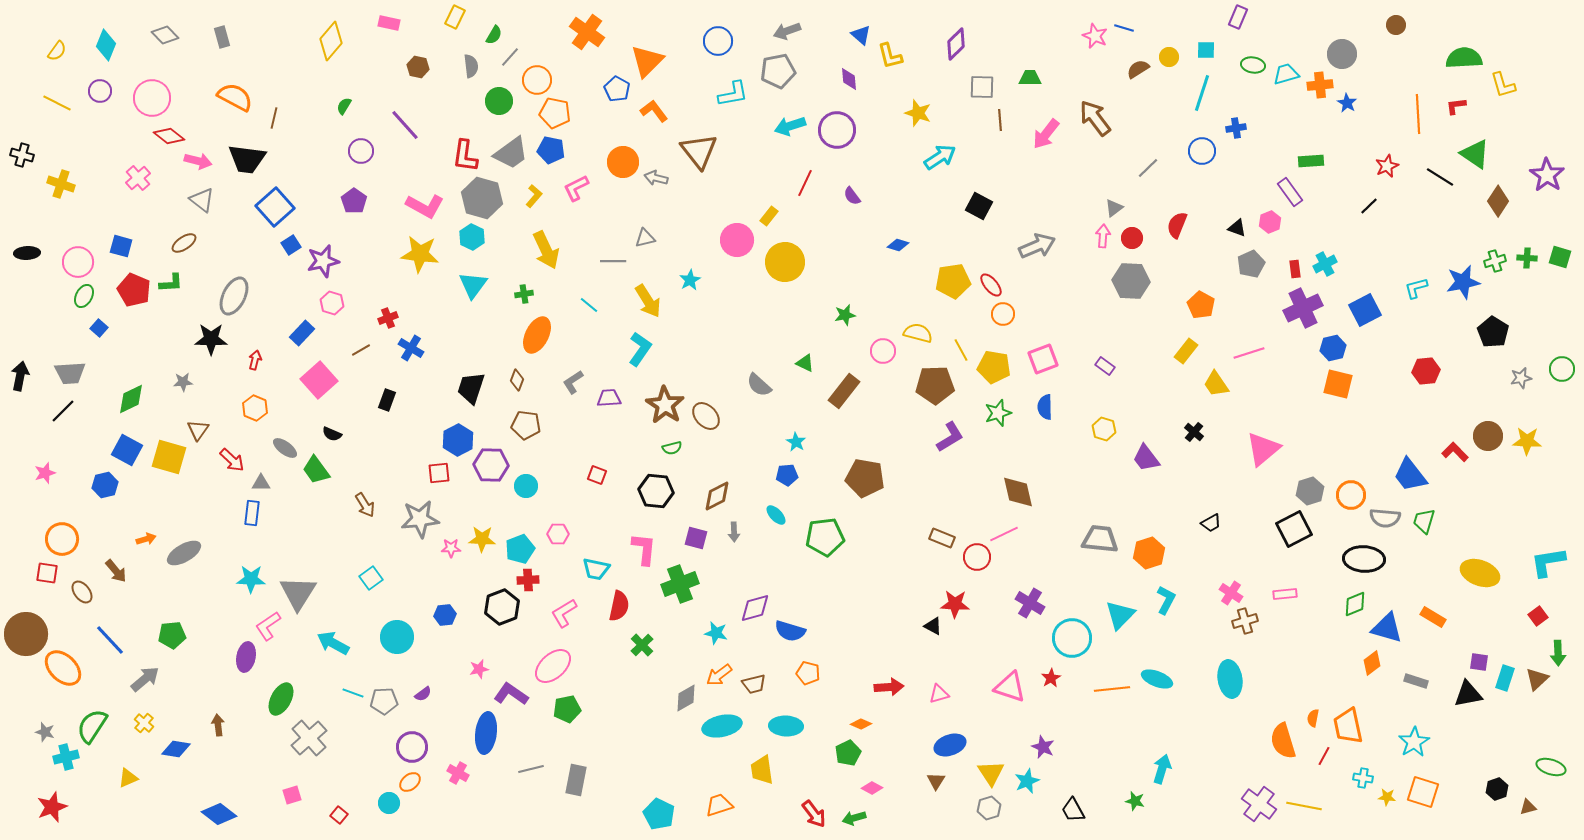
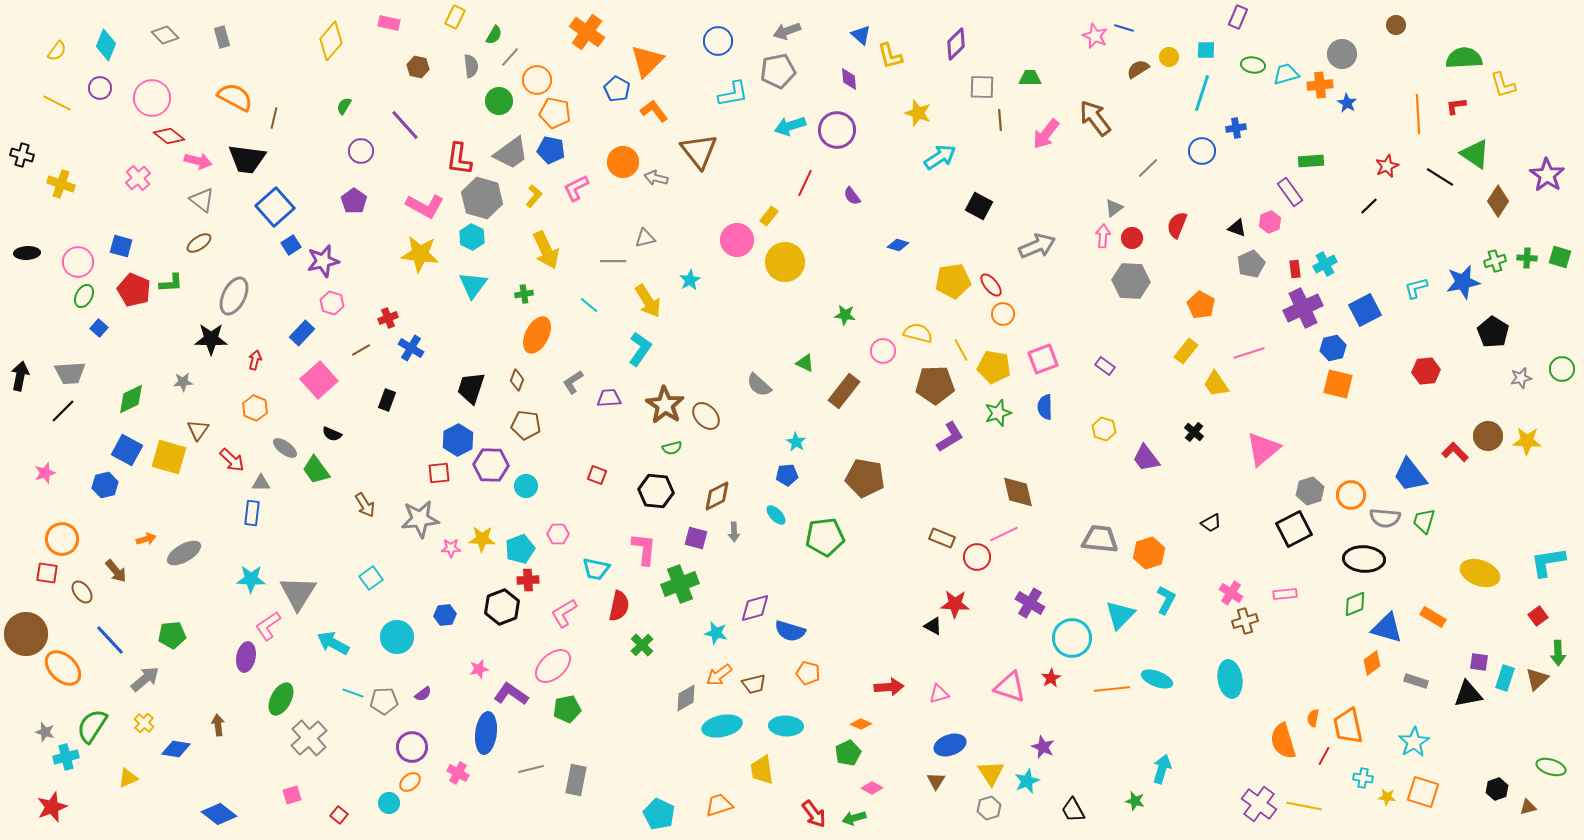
purple circle at (100, 91): moved 3 px up
red L-shape at (465, 156): moved 6 px left, 3 px down
brown ellipse at (184, 243): moved 15 px right
green star at (845, 315): rotated 20 degrees clockwise
